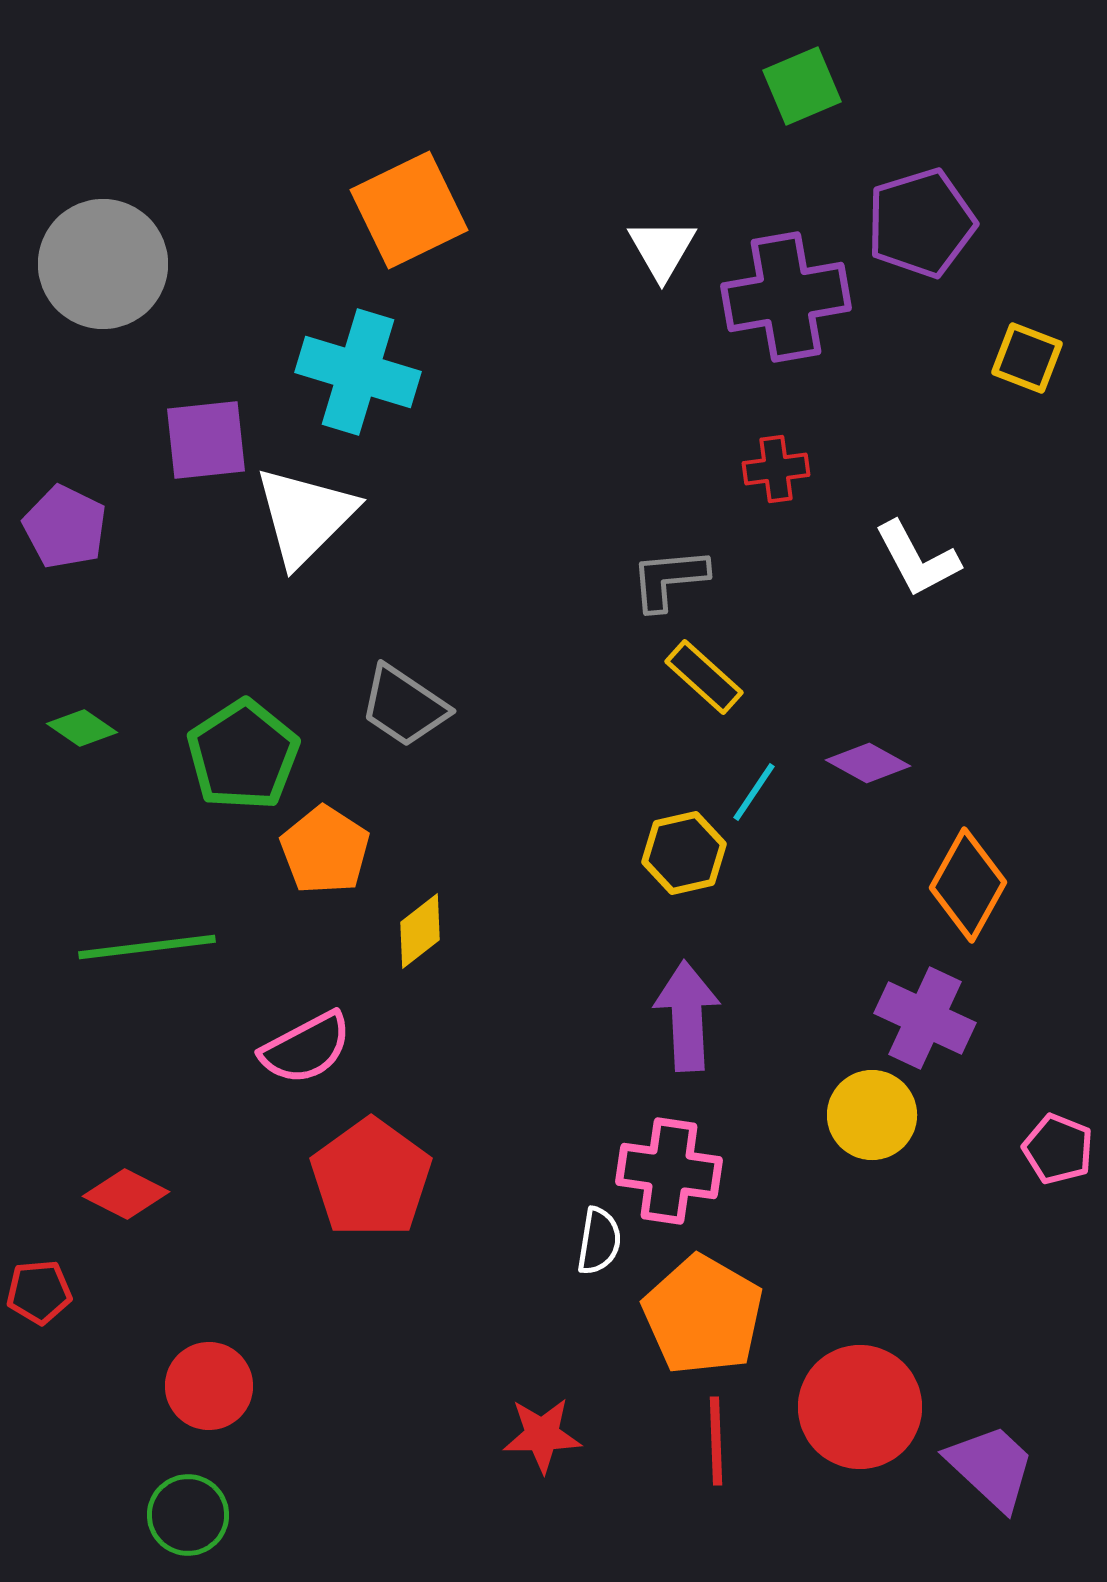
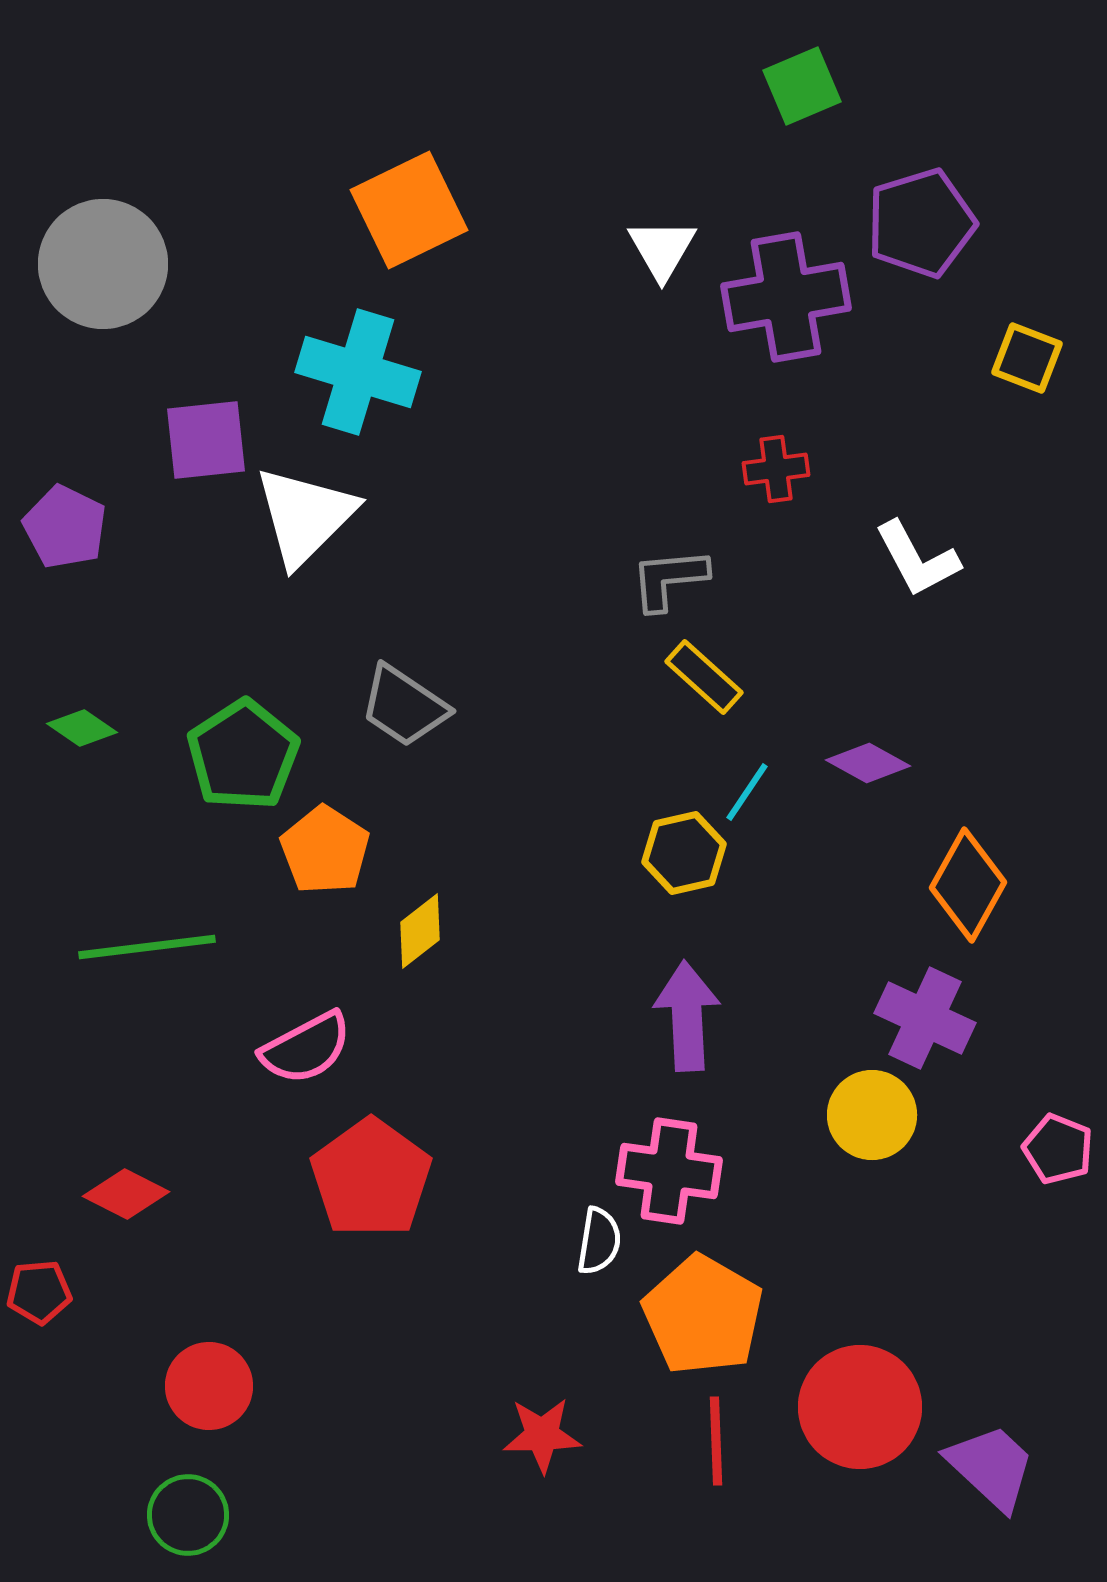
cyan line at (754, 792): moved 7 px left
